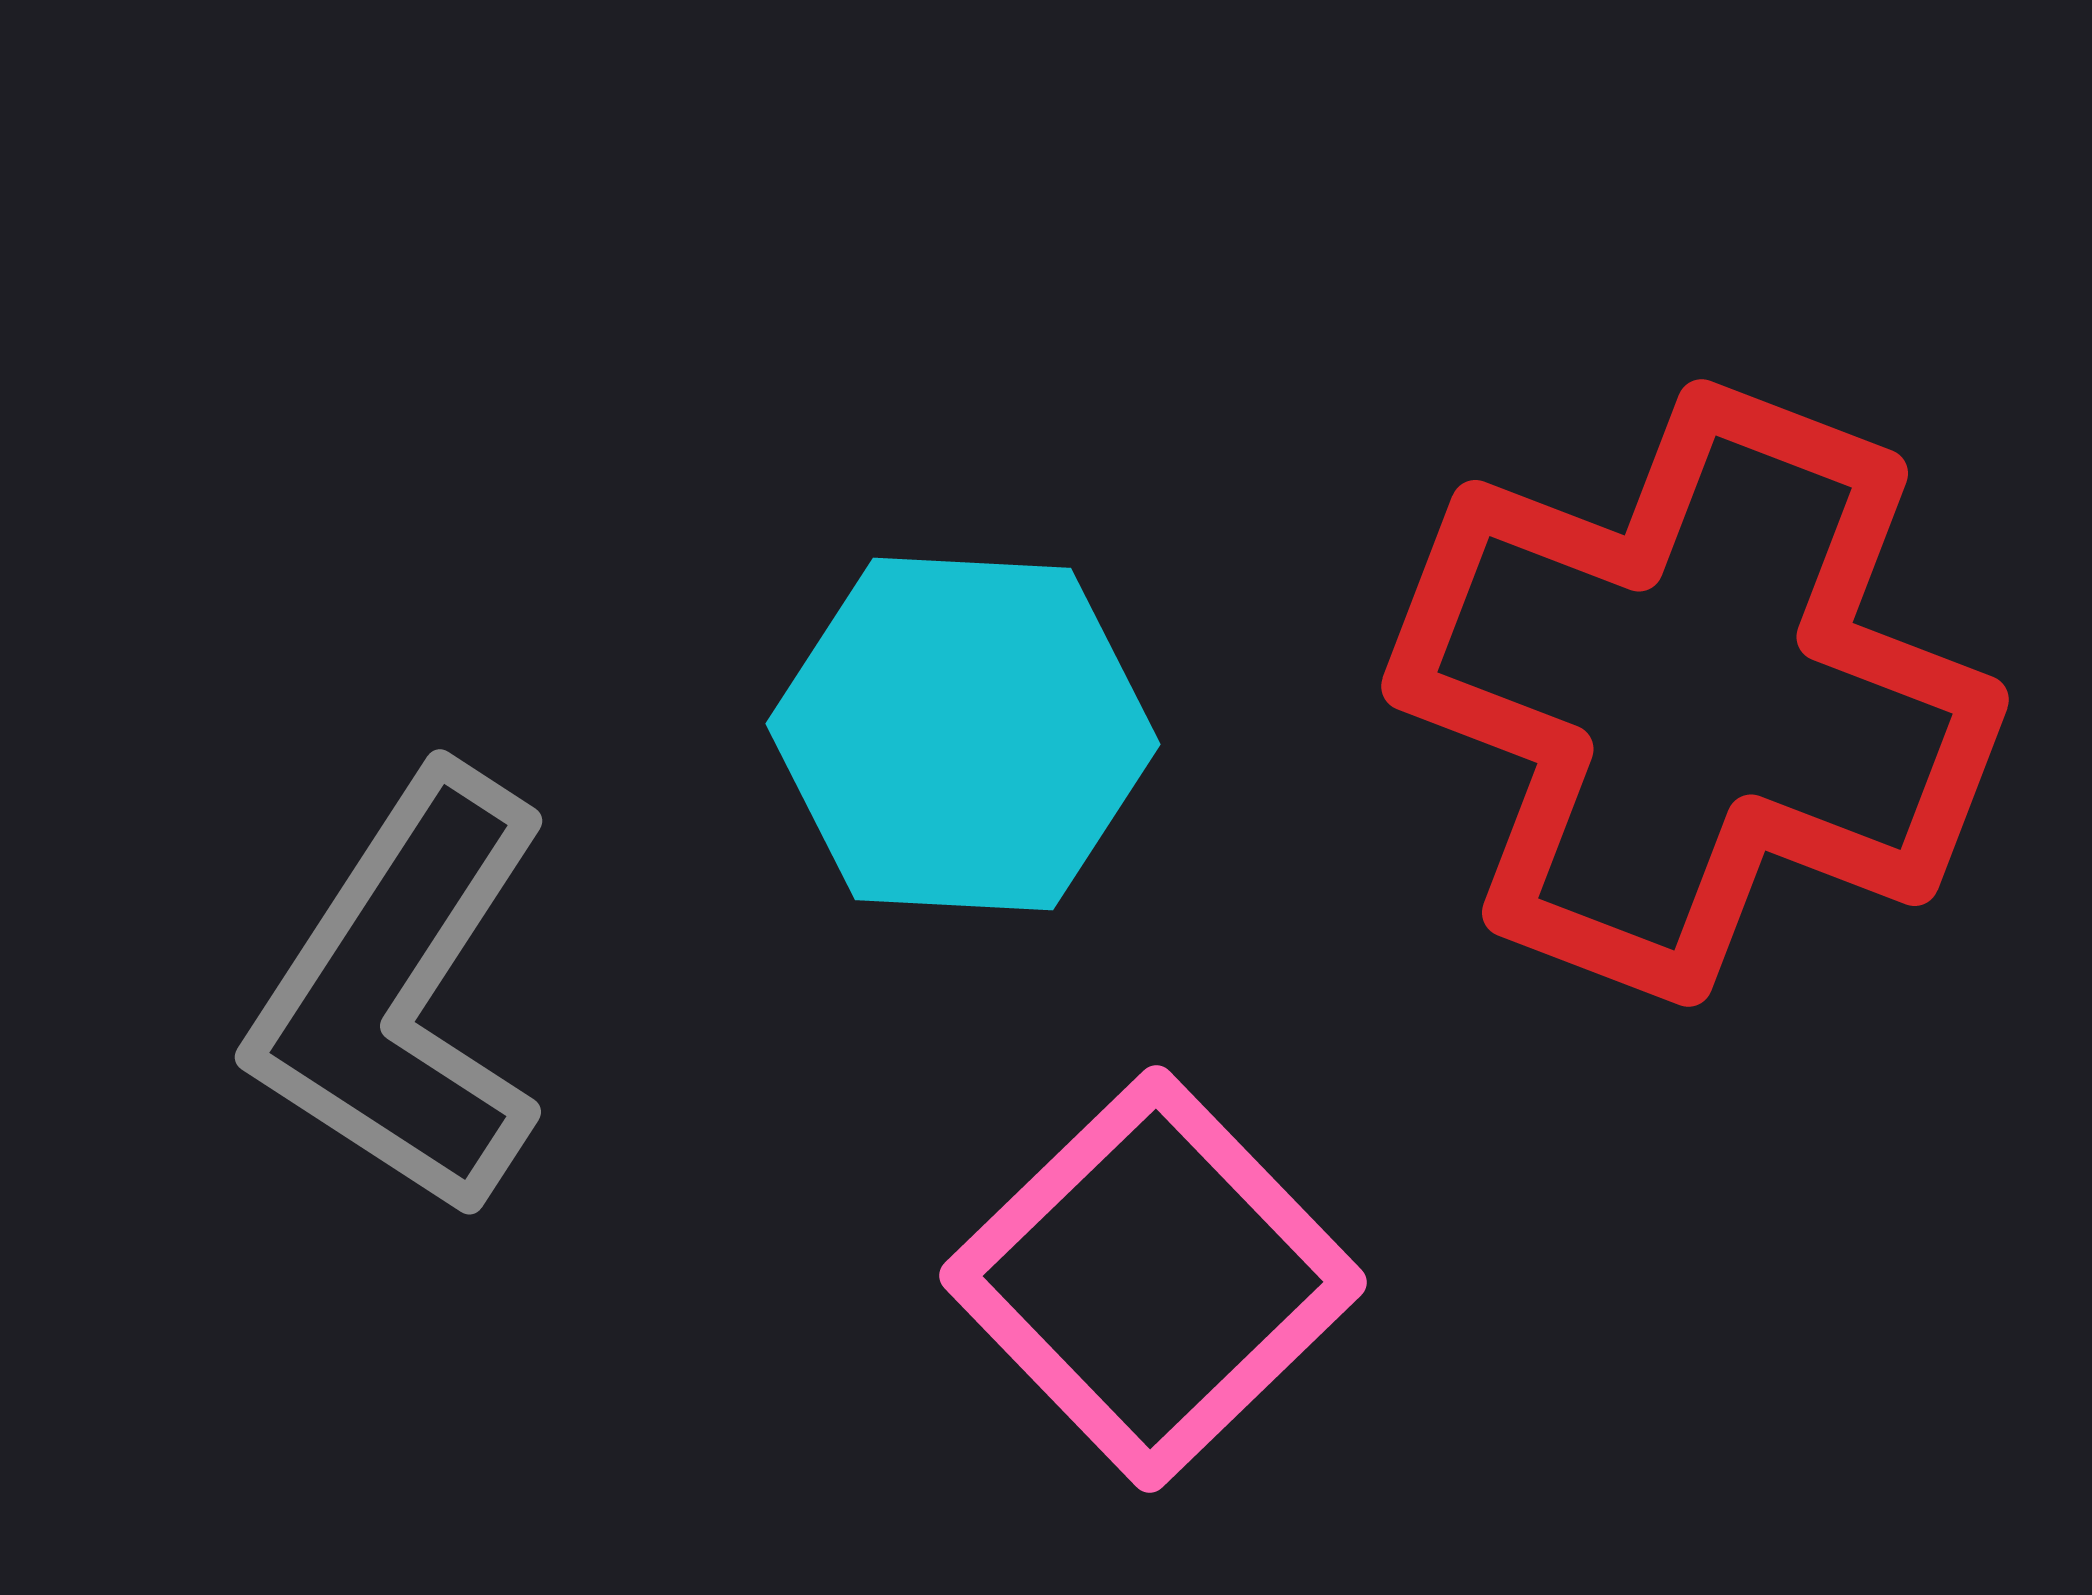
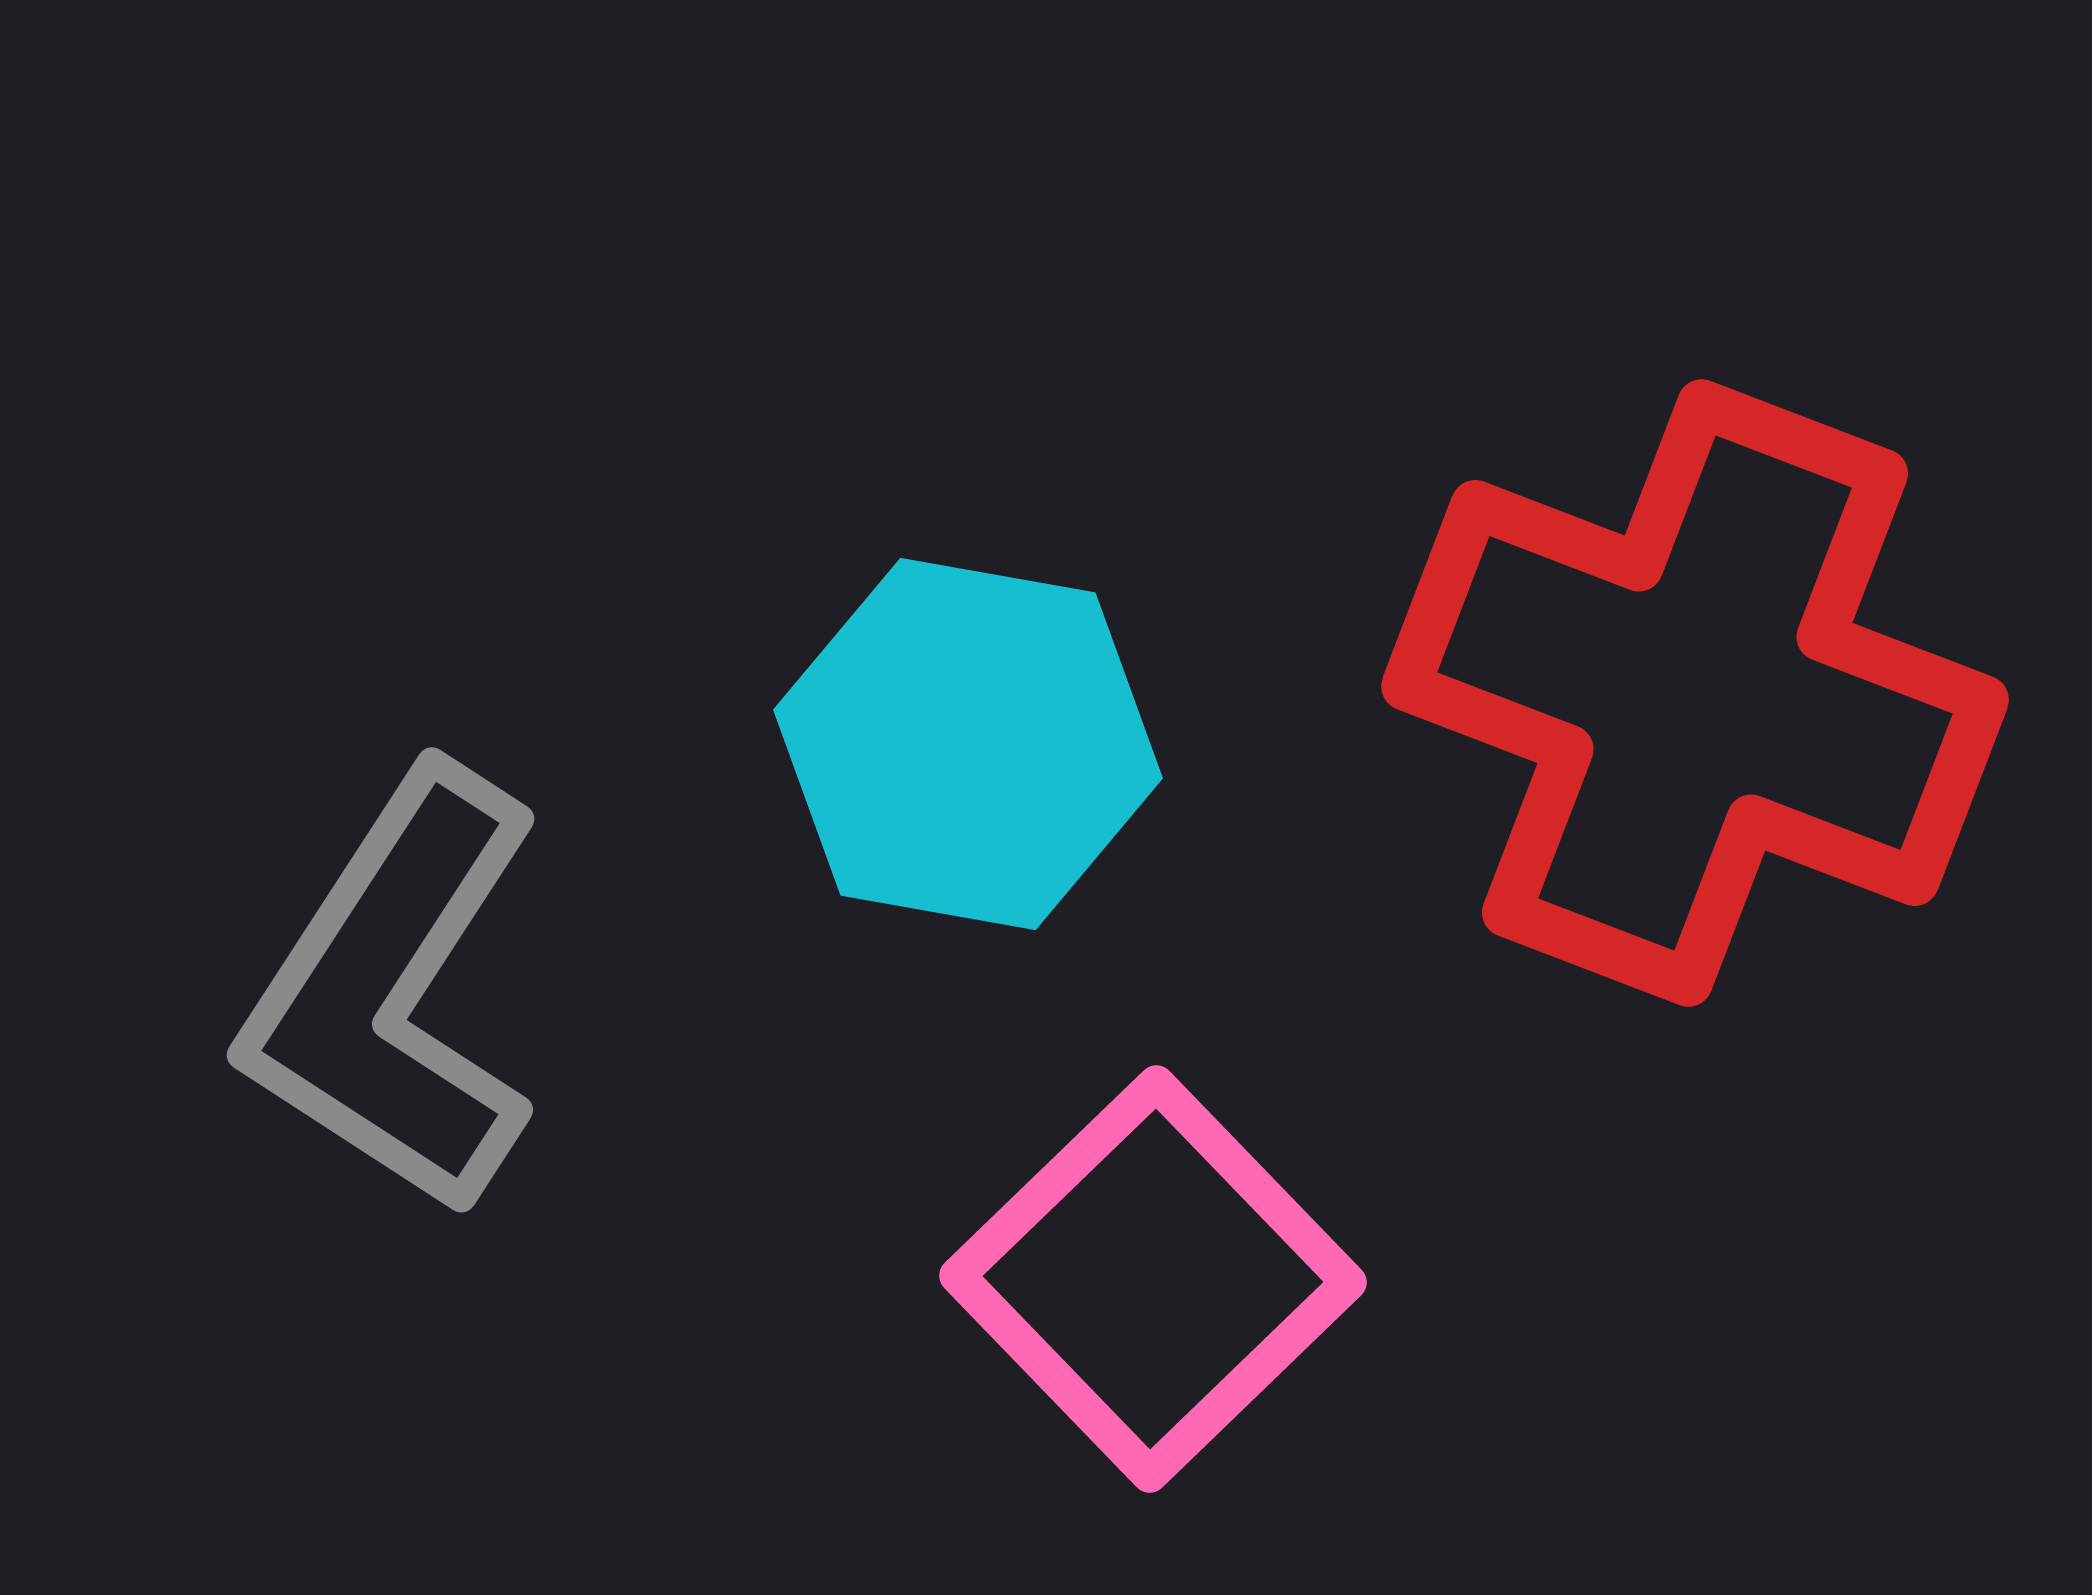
cyan hexagon: moved 5 px right, 10 px down; rotated 7 degrees clockwise
gray L-shape: moved 8 px left, 2 px up
